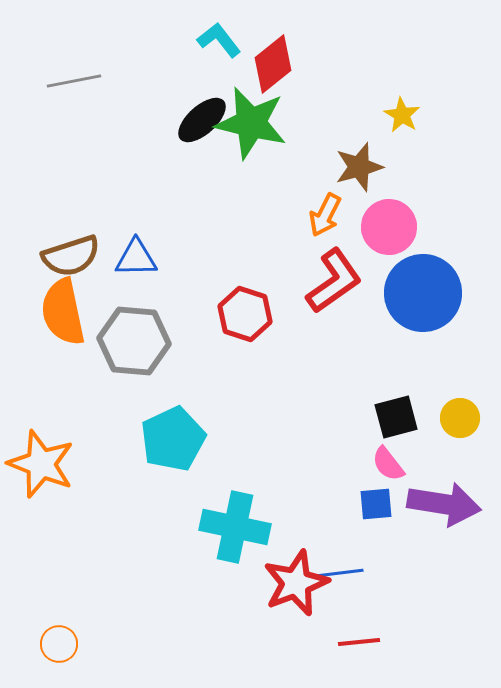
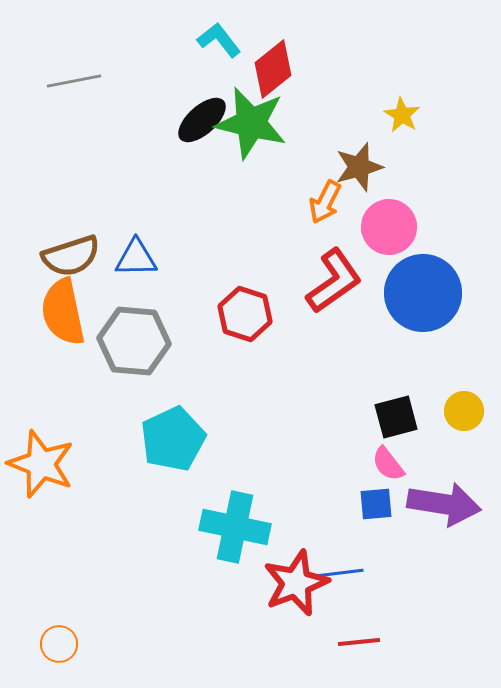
red diamond: moved 5 px down
orange arrow: moved 13 px up
yellow circle: moved 4 px right, 7 px up
